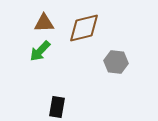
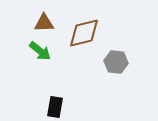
brown diamond: moved 5 px down
green arrow: rotated 95 degrees counterclockwise
black rectangle: moved 2 px left
